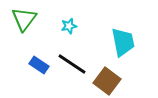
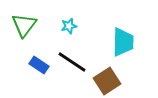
green triangle: moved 6 px down
cyan trapezoid: rotated 12 degrees clockwise
black line: moved 2 px up
brown square: rotated 20 degrees clockwise
